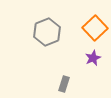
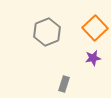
purple star: rotated 14 degrees clockwise
